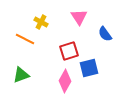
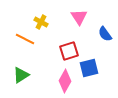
green triangle: rotated 12 degrees counterclockwise
